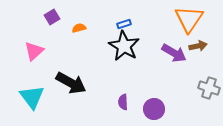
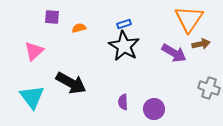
purple square: rotated 35 degrees clockwise
brown arrow: moved 3 px right, 2 px up
